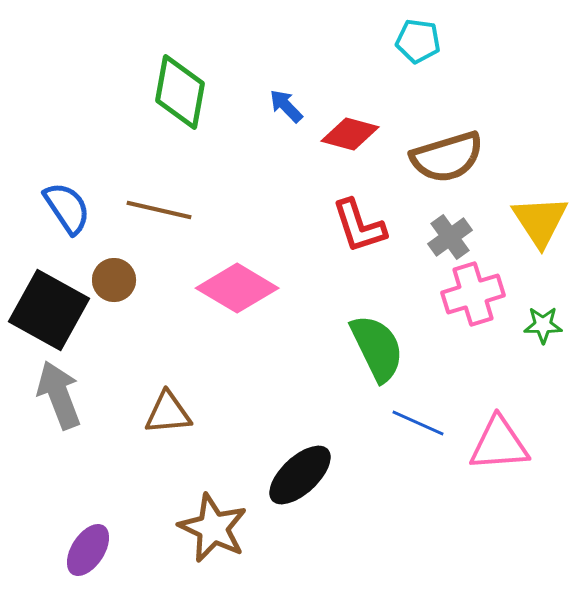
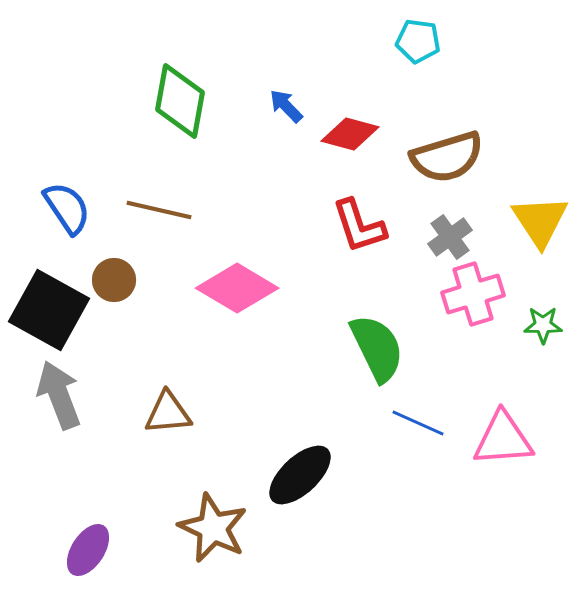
green diamond: moved 9 px down
pink triangle: moved 4 px right, 5 px up
